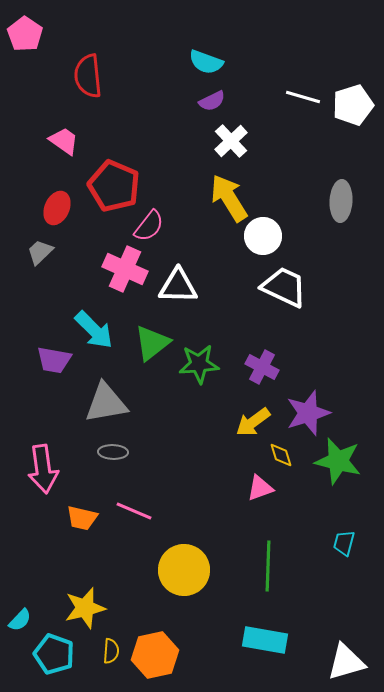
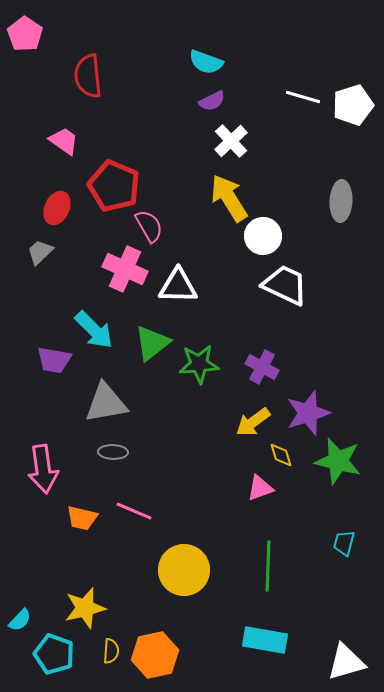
pink semicircle at (149, 226): rotated 68 degrees counterclockwise
white trapezoid at (284, 287): moved 1 px right, 2 px up
